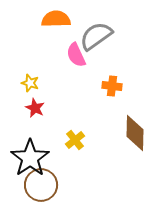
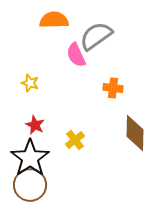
orange semicircle: moved 2 px left, 1 px down
orange cross: moved 1 px right, 2 px down
red star: moved 17 px down
brown circle: moved 11 px left
